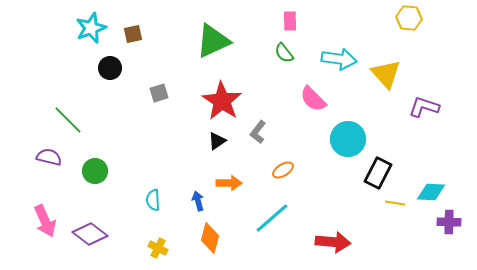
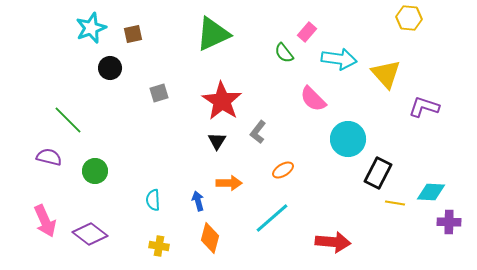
pink rectangle: moved 17 px right, 11 px down; rotated 42 degrees clockwise
green triangle: moved 7 px up
black triangle: rotated 24 degrees counterclockwise
yellow cross: moved 1 px right, 2 px up; rotated 18 degrees counterclockwise
